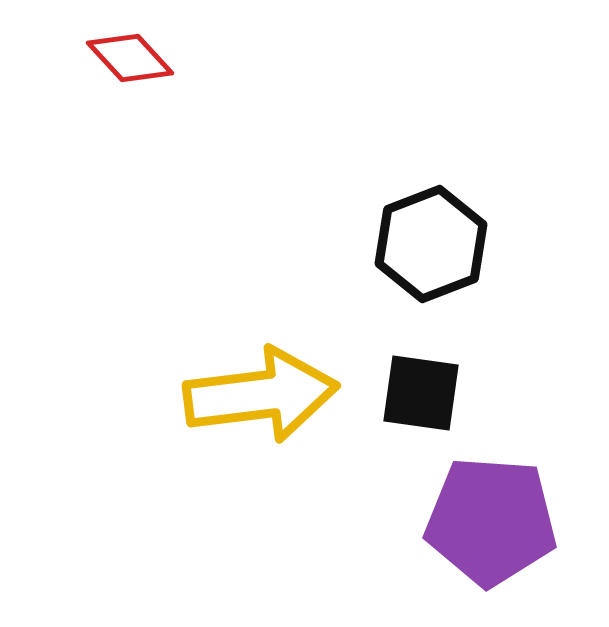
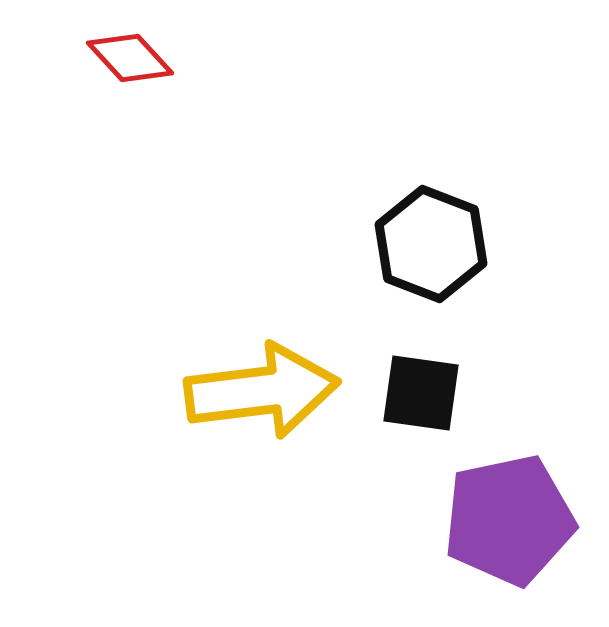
black hexagon: rotated 18 degrees counterclockwise
yellow arrow: moved 1 px right, 4 px up
purple pentagon: moved 18 px right, 1 px up; rotated 16 degrees counterclockwise
